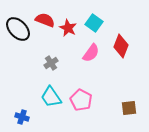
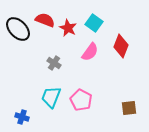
pink semicircle: moved 1 px left, 1 px up
gray cross: moved 3 px right; rotated 24 degrees counterclockwise
cyan trapezoid: rotated 55 degrees clockwise
